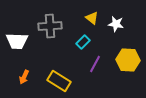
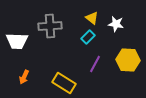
cyan rectangle: moved 5 px right, 5 px up
yellow rectangle: moved 5 px right, 2 px down
